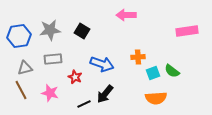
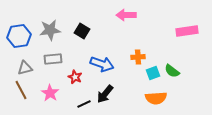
pink star: rotated 18 degrees clockwise
